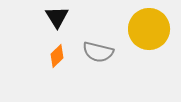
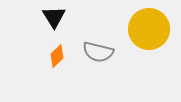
black triangle: moved 3 px left
